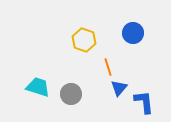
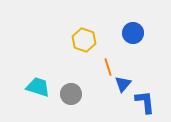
blue triangle: moved 4 px right, 4 px up
blue L-shape: moved 1 px right
